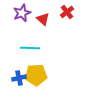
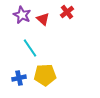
purple star: moved 2 px down; rotated 24 degrees counterclockwise
cyan line: rotated 54 degrees clockwise
yellow pentagon: moved 9 px right
